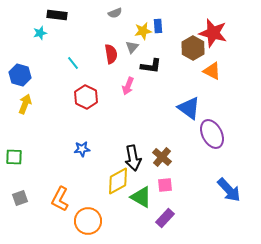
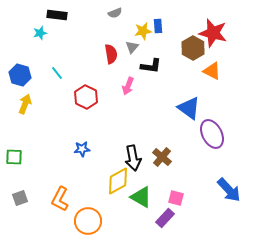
cyan line: moved 16 px left, 10 px down
pink square: moved 11 px right, 13 px down; rotated 21 degrees clockwise
